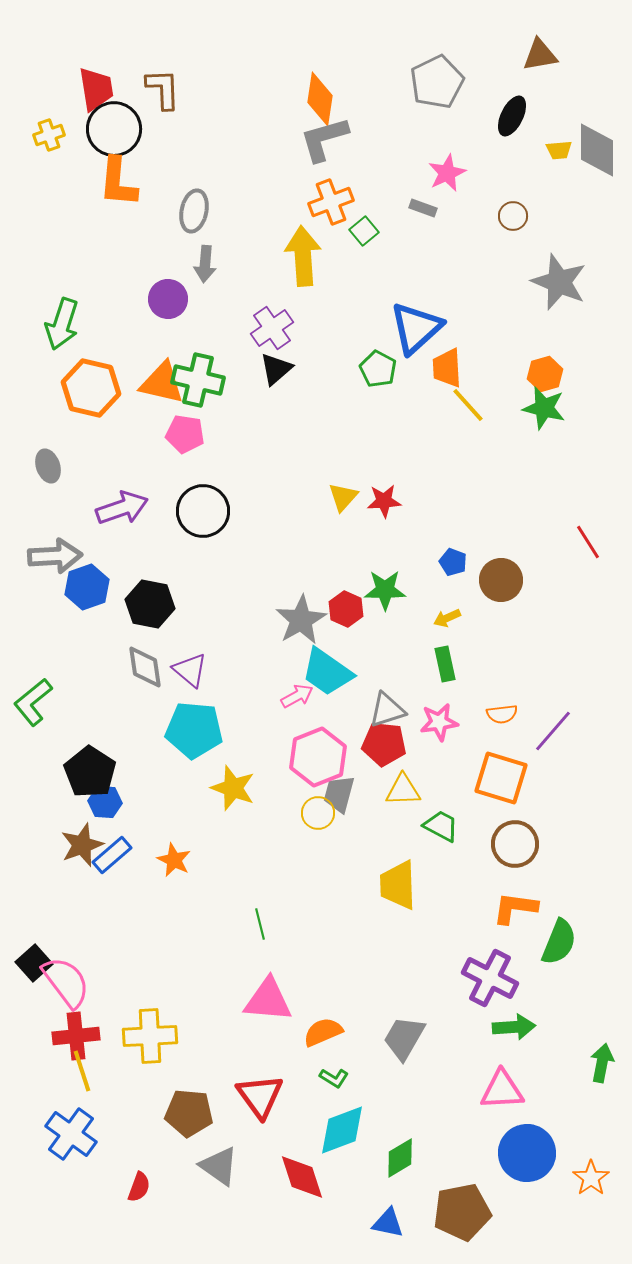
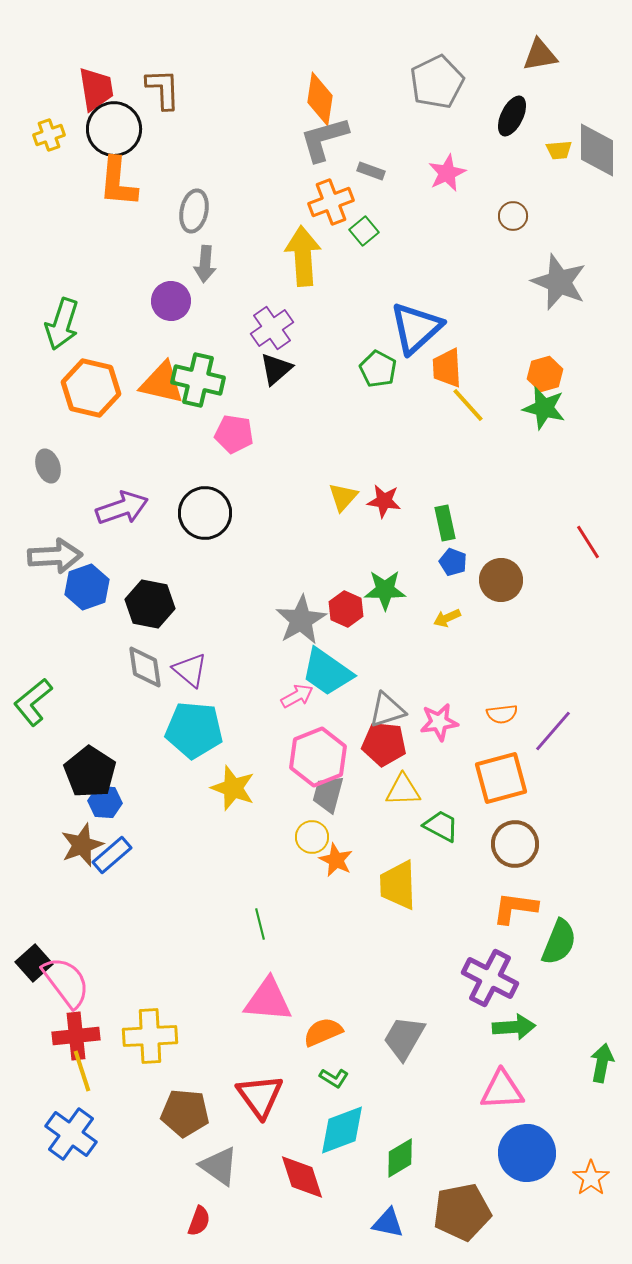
gray rectangle at (423, 208): moved 52 px left, 37 px up
purple circle at (168, 299): moved 3 px right, 2 px down
pink pentagon at (185, 434): moved 49 px right
red star at (384, 501): rotated 12 degrees clockwise
black circle at (203, 511): moved 2 px right, 2 px down
green rectangle at (445, 664): moved 141 px up
orange square at (501, 778): rotated 32 degrees counterclockwise
gray trapezoid at (339, 794): moved 11 px left
yellow circle at (318, 813): moved 6 px left, 24 px down
orange star at (174, 860): moved 162 px right
brown pentagon at (189, 1113): moved 4 px left
red semicircle at (139, 1187): moved 60 px right, 34 px down
